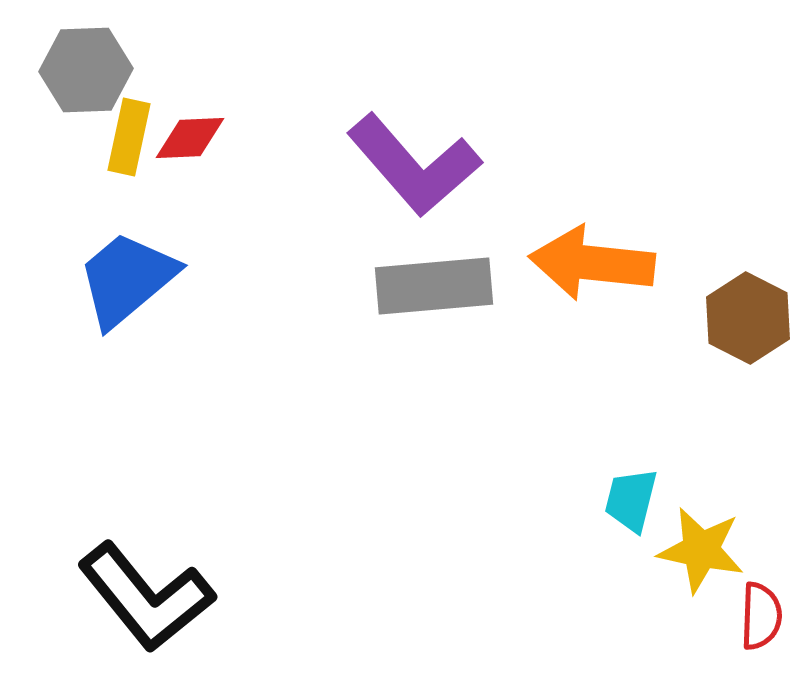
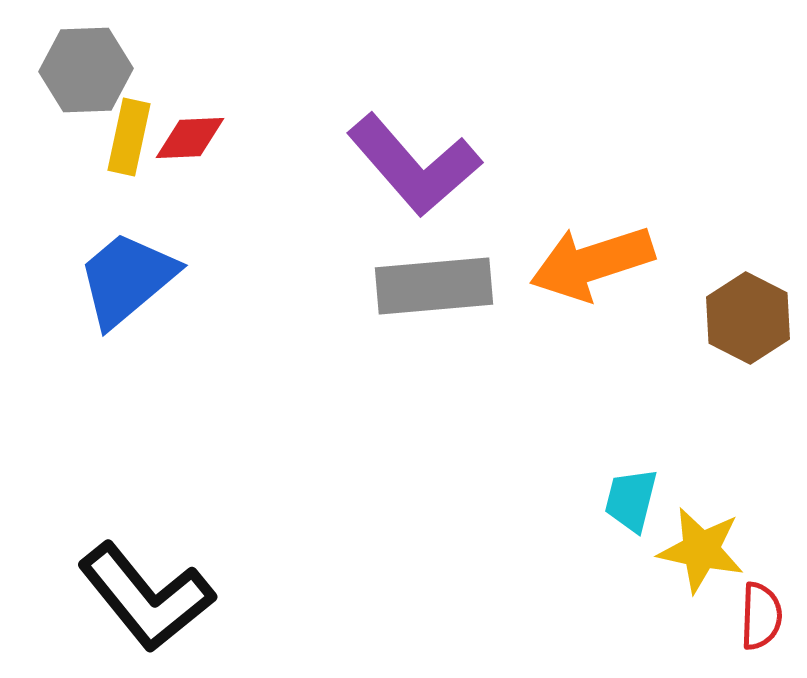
orange arrow: rotated 24 degrees counterclockwise
